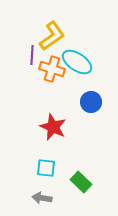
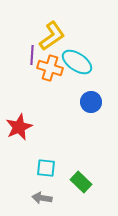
orange cross: moved 2 px left, 1 px up
red star: moved 34 px left; rotated 24 degrees clockwise
